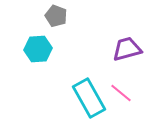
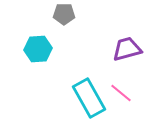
gray pentagon: moved 8 px right, 2 px up; rotated 20 degrees counterclockwise
